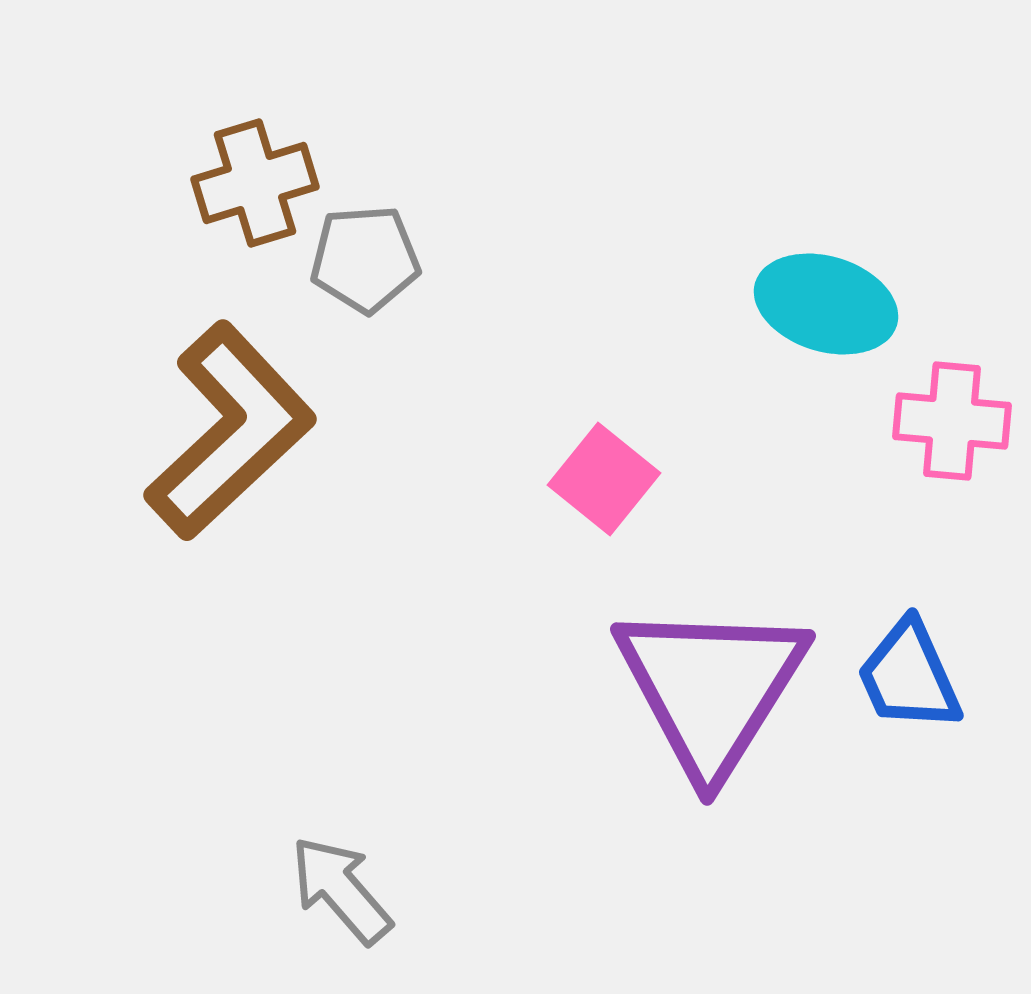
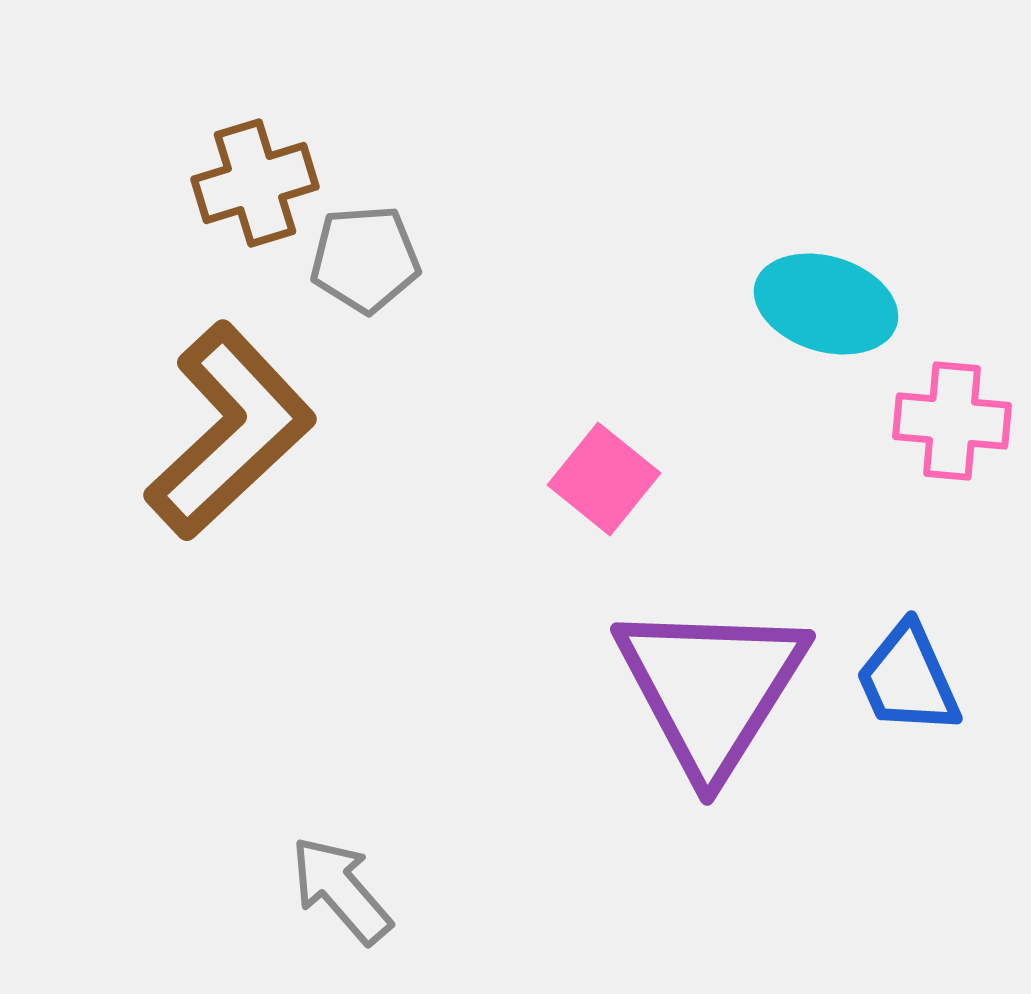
blue trapezoid: moved 1 px left, 3 px down
